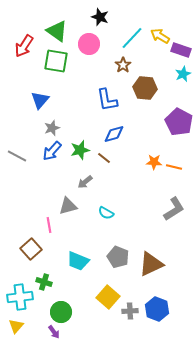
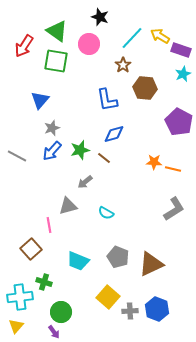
orange line: moved 1 px left, 2 px down
